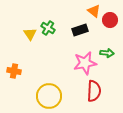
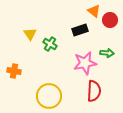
green cross: moved 2 px right, 16 px down
